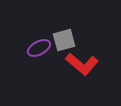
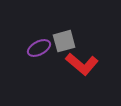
gray square: moved 1 px down
